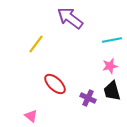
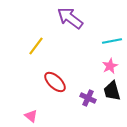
cyan line: moved 1 px down
yellow line: moved 2 px down
pink star: rotated 14 degrees counterclockwise
red ellipse: moved 2 px up
